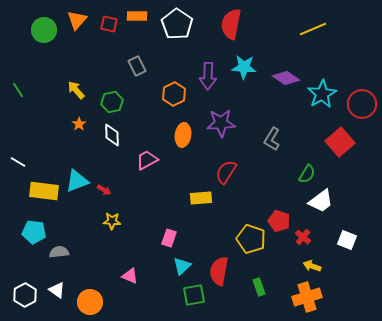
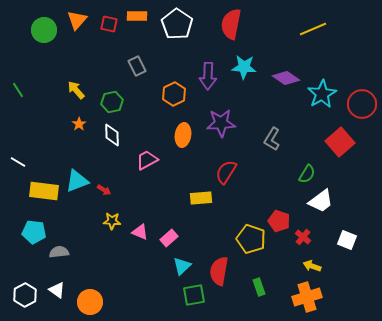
pink rectangle at (169, 238): rotated 30 degrees clockwise
pink triangle at (130, 276): moved 10 px right, 44 px up
